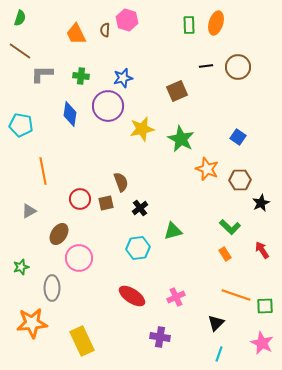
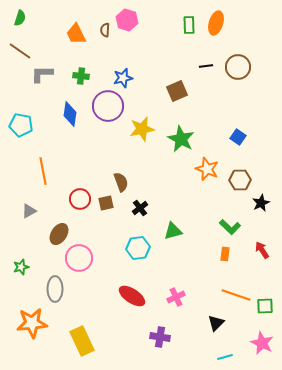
orange rectangle at (225, 254): rotated 40 degrees clockwise
gray ellipse at (52, 288): moved 3 px right, 1 px down
cyan line at (219, 354): moved 6 px right, 3 px down; rotated 56 degrees clockwise
